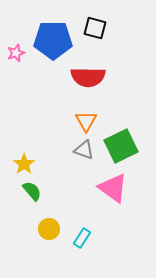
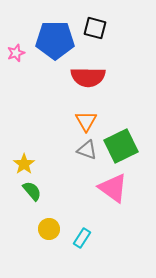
blue pentagon: moved 2 px right
gray triangle: moved 3 px right
